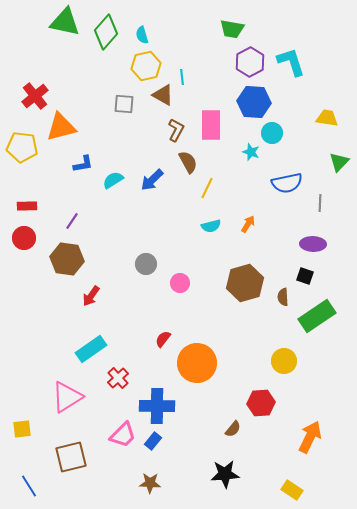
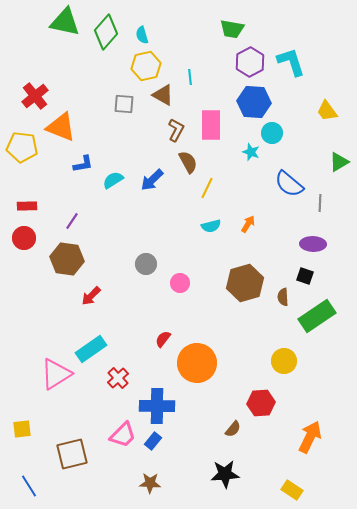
cyan line at (182, 77): moved 8 px right
yellow trapezoid at (327, 118): moved 7 px up; rotated 135 degrees counterclockwise
orange triangle at (61, 127): rotated 36 degrees clockwise
green triangle at (339, 162): rotated 15 degrees clockwise
blue semicircle at (287, 183): moved 2 px right, 1 px down; rotated 52 degrees clockwise
red arrow at (91, 296): rotated 10 degrees clockwise
pink triangle at (67, 397): moved 11 px left, 23 px up
brown square at (71, 457): moved 1 px right, 3 px up
